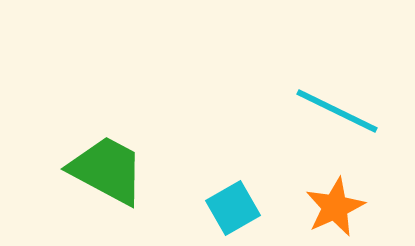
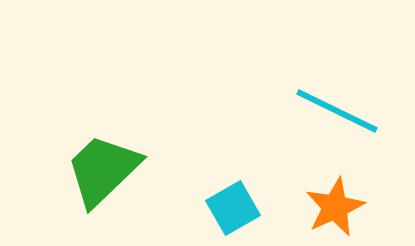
green trapezoid: moved 4 px left; rotated 72 degrees counterclockwise
